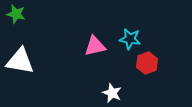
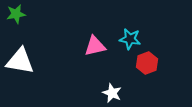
green star: rotated 24 degrees counterclockwise
